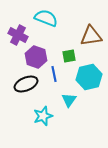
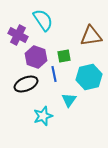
cyan semicircle: moved 3 px left, 2 px down; rotated 35 degrees clockwise
green square: moved 5 px left
